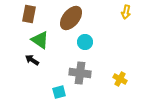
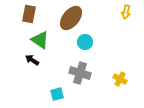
gray cross: rotated 10 degrees clockwise
cyan square: moved 2 px left, 2 px down
